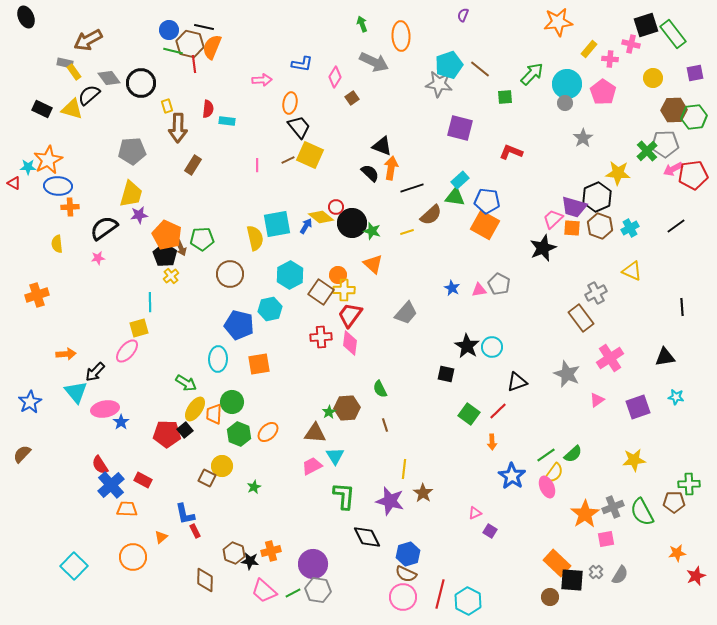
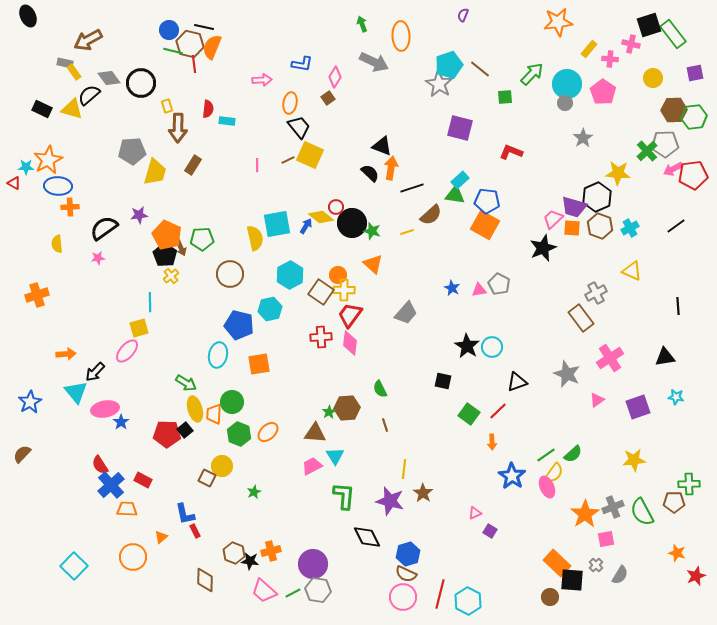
black ellipse at (26, 17): moved 2 px right, 1 px up
black square at (646, 25): moved 3 px right
gray star at (439, 84): rotated 24 degrees clockwise
brown square at (352, 98): moved 24 px left
cyan star at (28, 167): moved 2 px left
yellow trapezoid at (131, 194): moved 24 px right, 22 px up
green triangle at (455, 197): moved 2 px up
black line at (682, 307): moved 4 px left, 1 px up
cyan ellipse at (218, 359): moved 4 px up; rotated 10 degrees clockwise
black square at (446, 374): moved 3 px left, 7 px down
yellow ellipse at (195, 409): rotated 50 degrees counterclockwise
green star at (254, 487): moved 5 px down
orange star at (677, 553): rotated 24 degrees clockwise
gray cross at (596, 572): moved 7 px up
